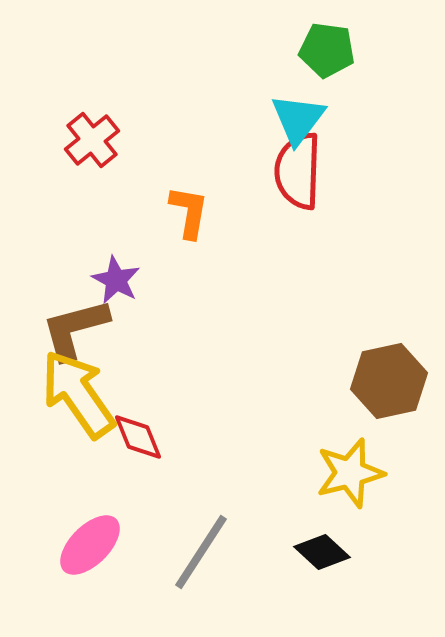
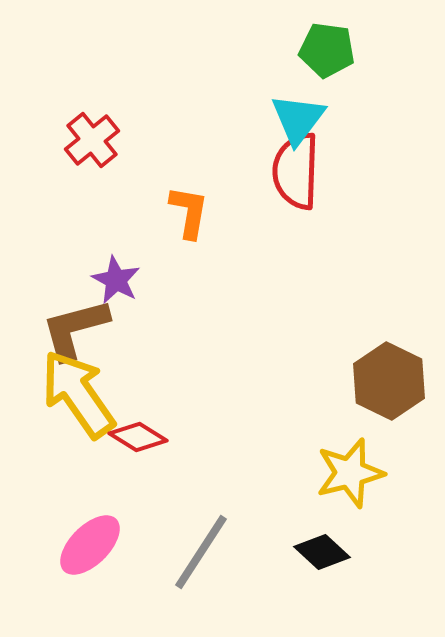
red semicircle: moved 2 px left
brown hexagon: rotated 22 degrees counterclockwise
red diamond: rotated 36 degrees counterclockwise
